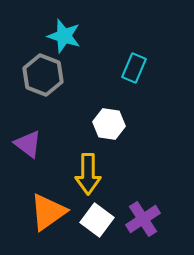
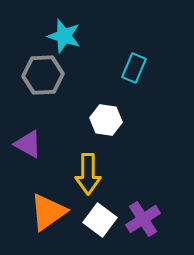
gray hexagon: rotated 24 degrees counterclockwise
white hexagon: moved 3 px left, 4 px up
purple triangle: rotated 8 degrees counterclockwise
white square: moved 3 px right
